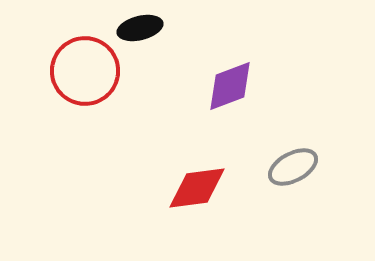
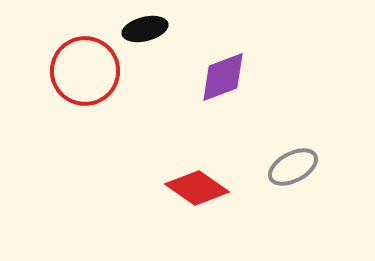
black ellipse: moved 5 px right, 1 px down
purple diamond: moved 7 px left, 9 px up
red diamond: rotated 42 degrees clockwise
